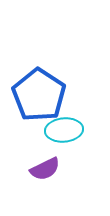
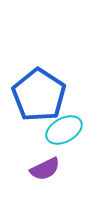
cyan ellipse: rotated 24 degrees counterclockwise
